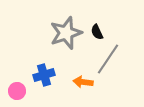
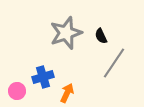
black semicircle: moved 4 px right, 4 px down
gray line: moved 6 px right, 4 px down
blue cross: moved 1 px left, 2 px down
orange arrow: moved 16 px left, 11 px down; rotated 108 degrees clockwise
